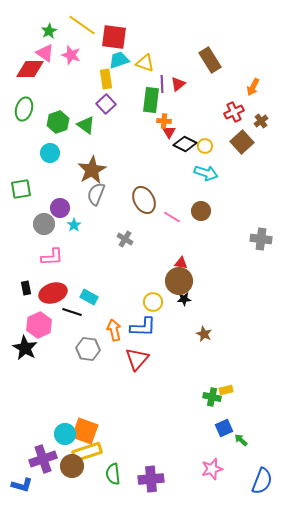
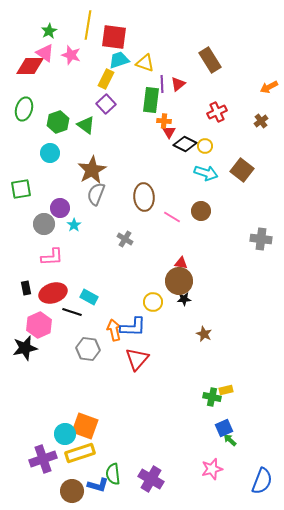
yellow line at (82, 25): moved 6 px right; rotated 64 degrees clockwise
red diamond at (30, 69): moved 3 px up
yellow rectangle at (106, 79): rotated 36 degrees clockwise
orange arrow at (253, 87): moved 16 px right; rotated 36 degrees clockwise
red cross at (234, 112): moved 17 px left
brown square at (242, 142): moved 28 px down; rotated 10 degrees counterclockwise
brown ellipse at (144, 200): moved 3 px up; rotated 24 degrees clockwise
blue L-shape at (143, 327): moved 10 px left
black star at (25, 348): rotated 30 degrees clockwise
orange square at (85, 431): moved 5 px up
green arrow at (241, 440): moved 11 px left
yellow rectangle at (87, 452): moved 7 px left, 1 px down
brown circle at (72, 466): moved 25 px down
purple cross at (151, 479): rotated 35 degrees clockwise
blue L-shape at (22, 485): moved 76 px right
